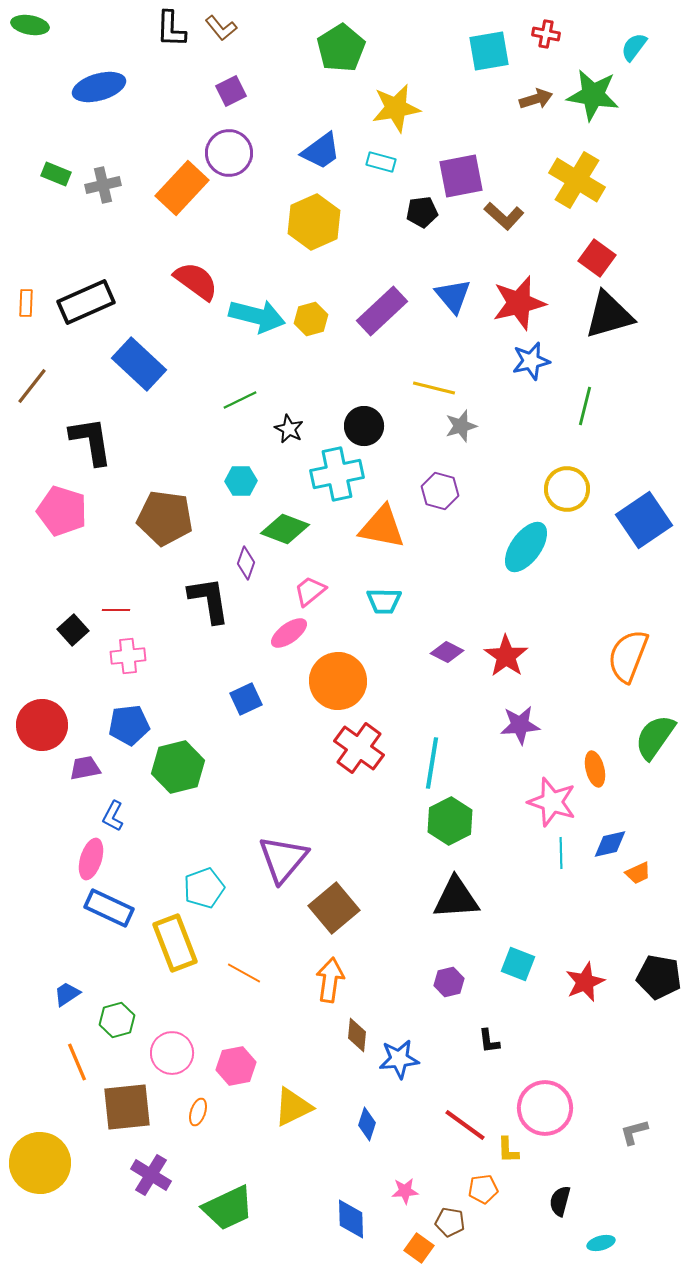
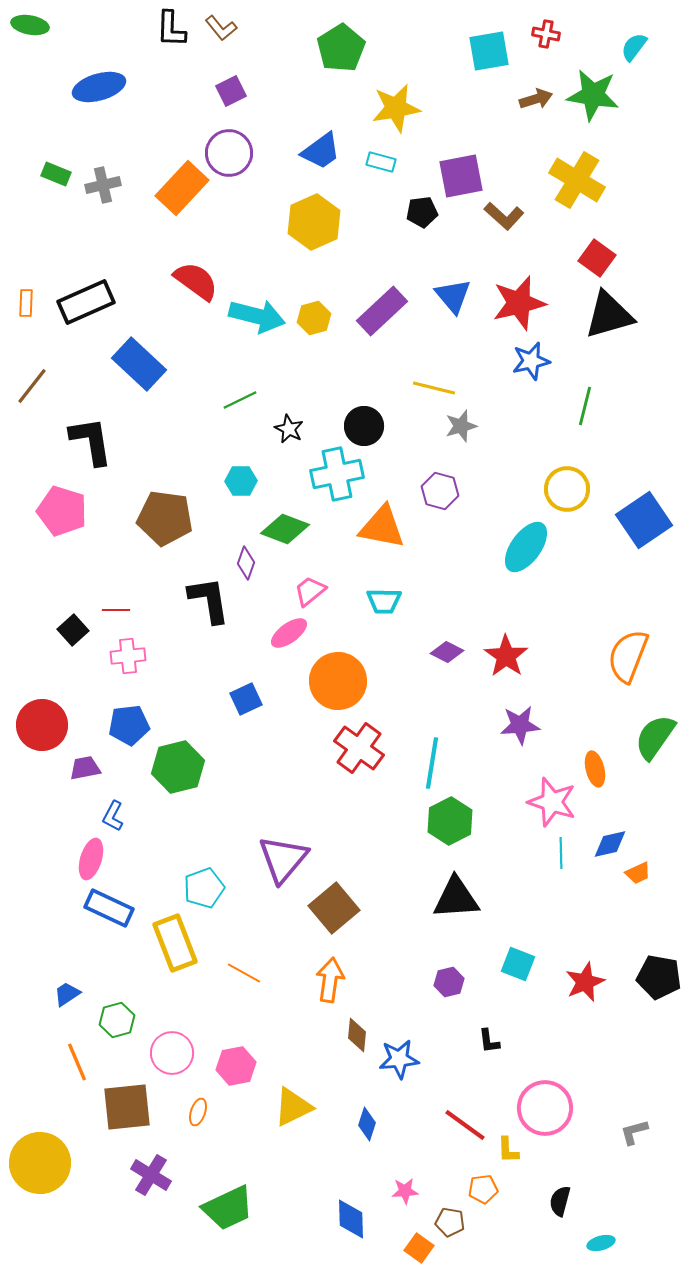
yellow hexagon at (311, 319): moved 3 px right, 1 px up
